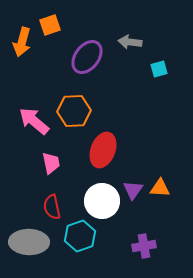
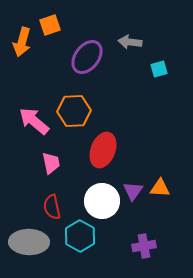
purple triangle: moved 1 px down
cyan hexagon: rotated 12 degrees counterclockwise
